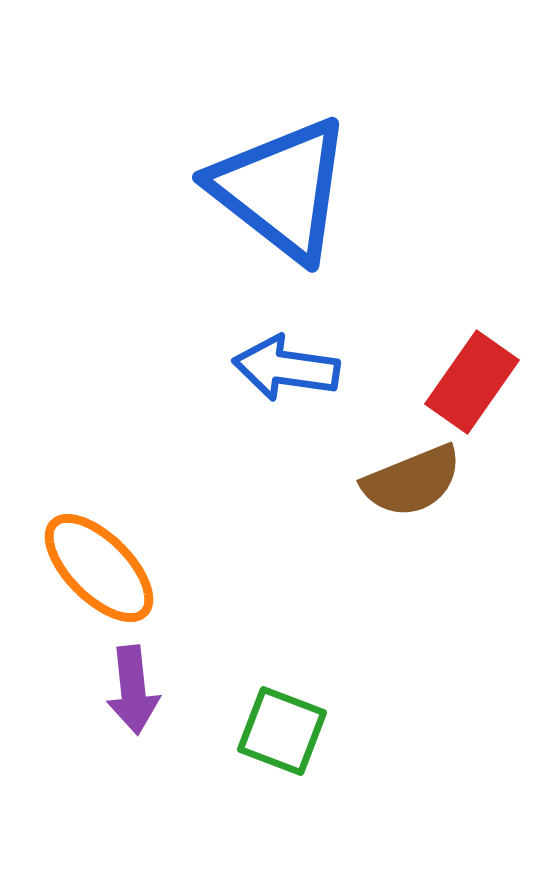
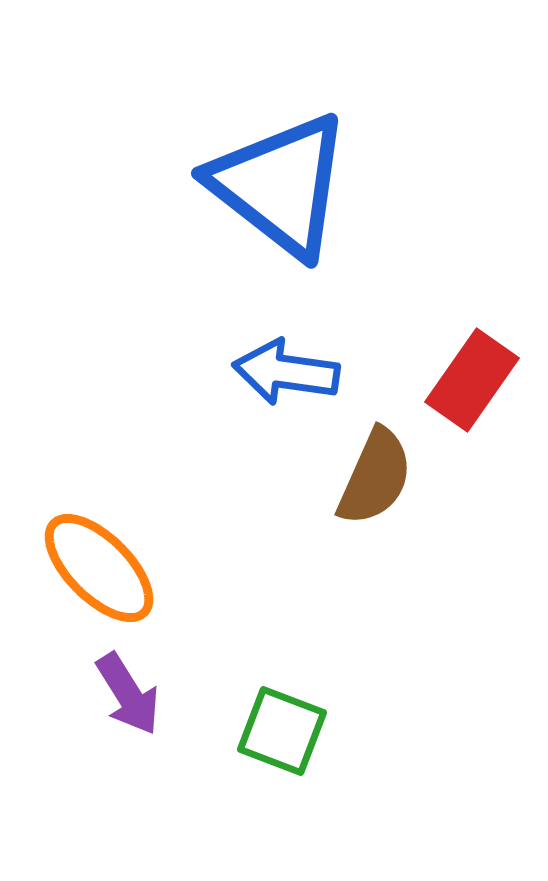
blue triangle: moved 1 px left, 4 px up
blue arrow: moved 4 px down
red rectangle: moved 2 px up
brown semicircle: moved 37 px left, 4 px up; rotated 44 degrees counterclockwise
purple arrow: moved 5 px left, 4 px down; rotated 26 degrees counterclockwise
